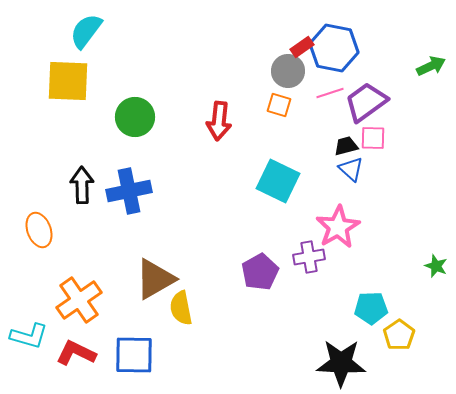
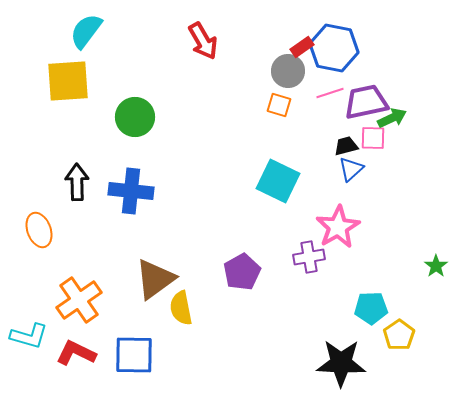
green arrow: moved 39 px left, 52 px down
yellow square: rotated 6 degrees counterclockwise
purple trapezoid: rotated 24 degrees clockwise
red arrow: moved 16 px left, 80 px up; rotated 36 degrees counterclockwise
blue triangle: rotated 36 degrees clockwise
black arrow: moved 5 px left, 3 px up
blue cross: moved 2 px right; rotated 18 degrees clockwise
green star: rotated 15 degrees clockwise
purple pentagon: moved 18 px left
brown triangle: rotated 6 degrees counterclockwise
